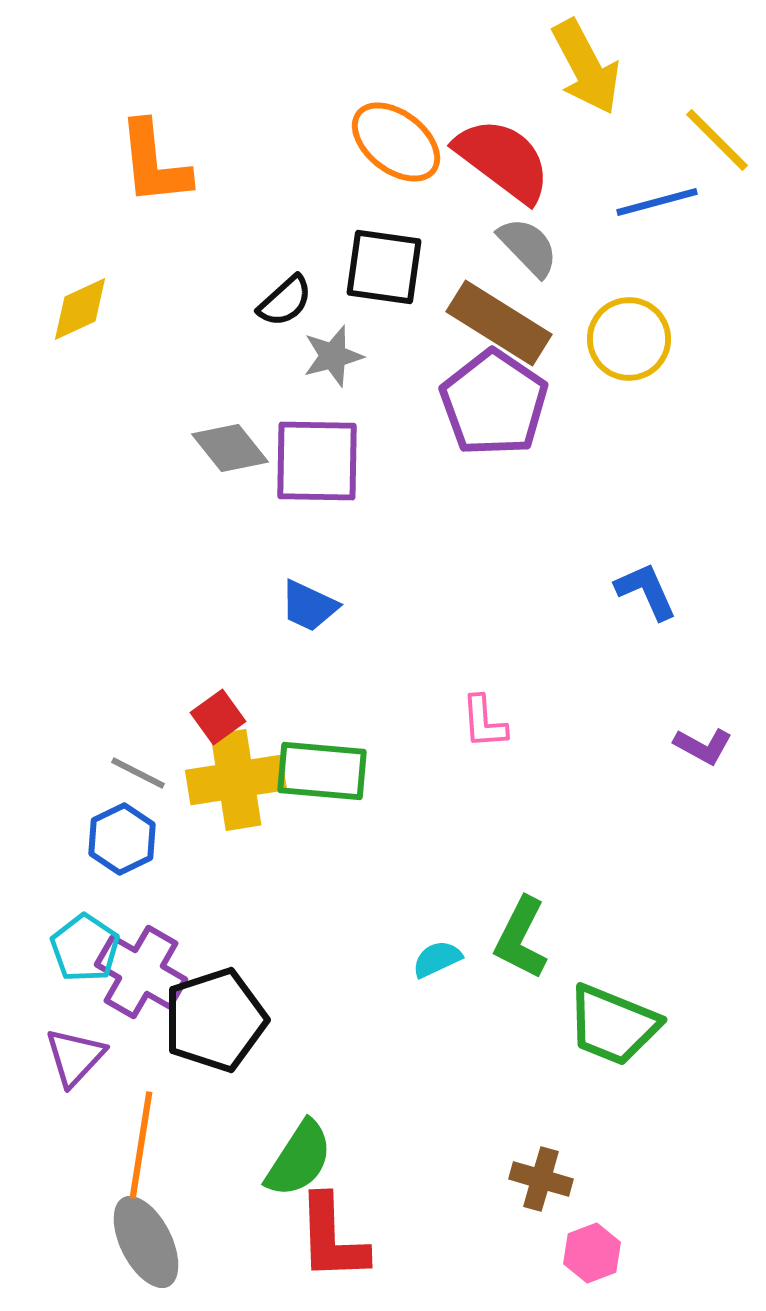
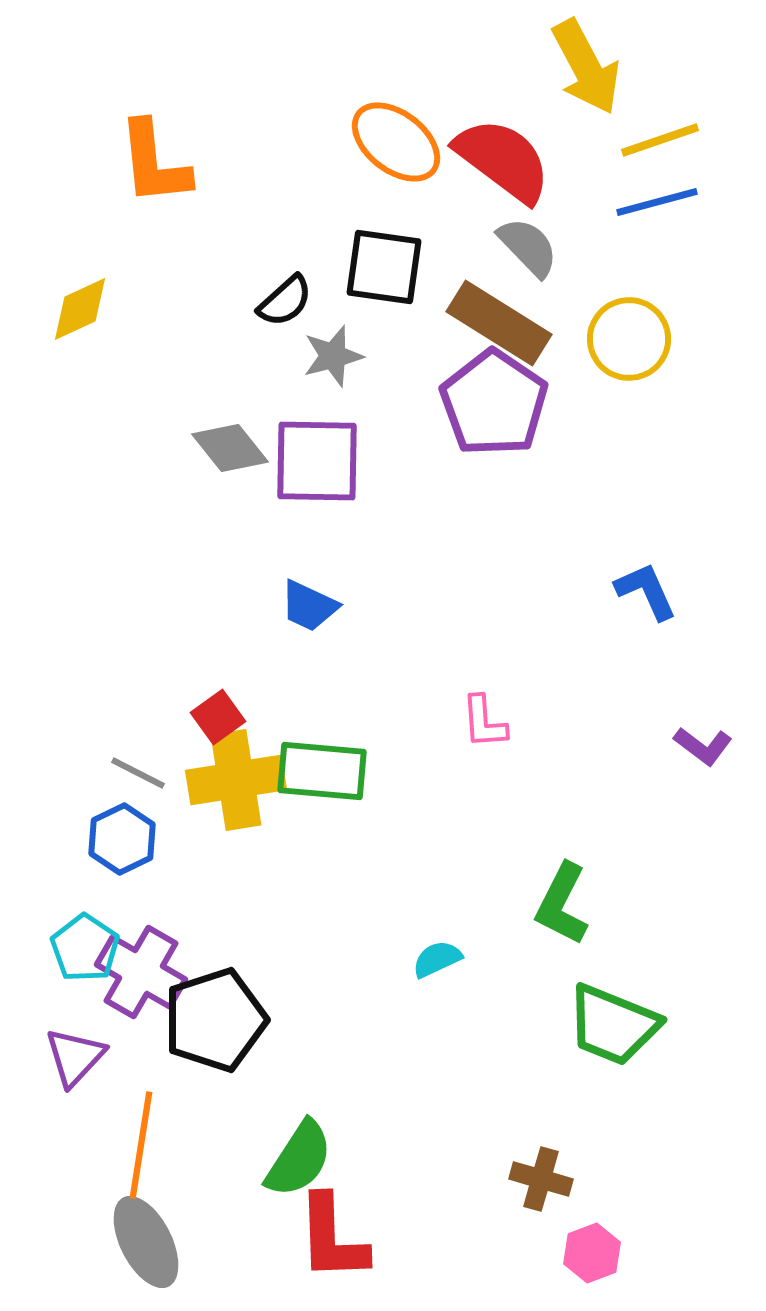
yellow line: moved 57 px left; rotated 64 degrees counterclockwise
purple L-shape: rotated 8 degrees clockwise
green L-shape: moved 41 px right, 34 px up
